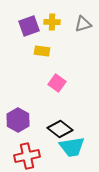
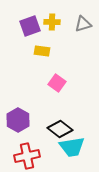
purple square: moved 1 px right
